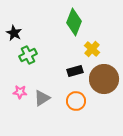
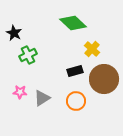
green diamond: moved 1 px left, 1 px down; rotated 68 degrees counterclockwise
